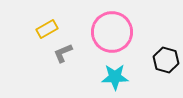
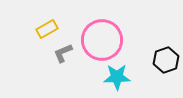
pink circle: moved 10 px left, 8 px down
black hexagon: rotated 25 degrees clockwise
cyan star: moved 2 px right
